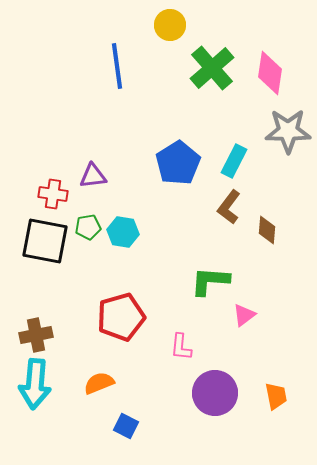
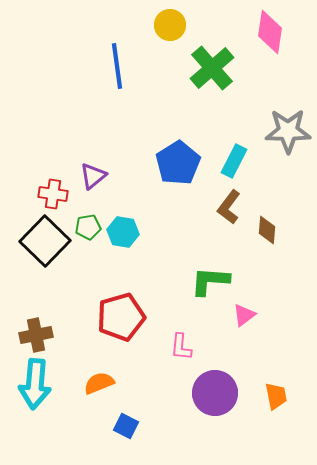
pink diamond: moved 41 px up
purple triangle: rotated 32 degrees counterclockwise
black square: rotated 33 degrees clockwise
